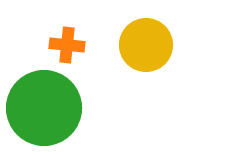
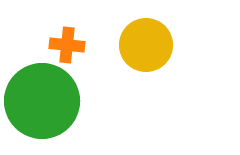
green circle: moved 2 px left, 7 px up
